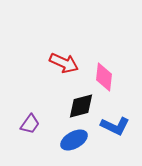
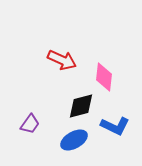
red arrow: moved 2 px left, 3 px up
